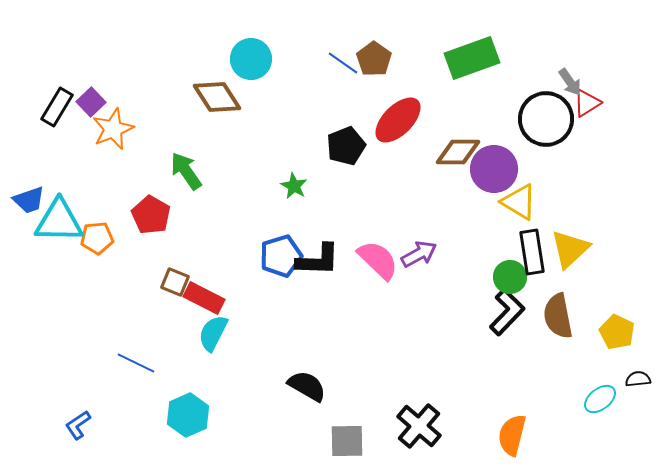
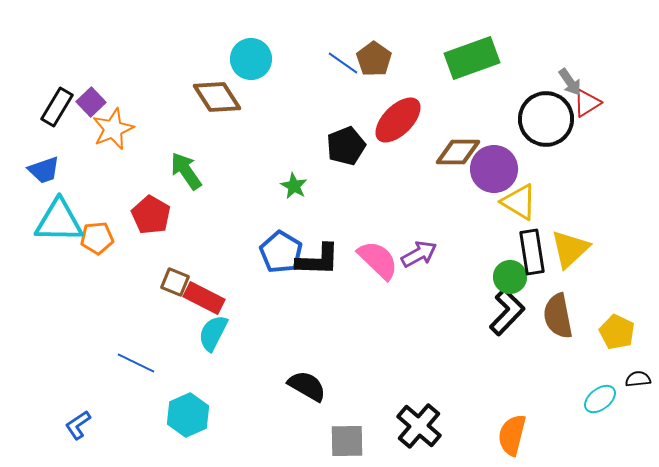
blue trapezoid at (29, 200): moved 15 px right, 30 px up
blue pentagon at (281, 256): moved 4 px up; rotated 24 degrees counterclockwise
